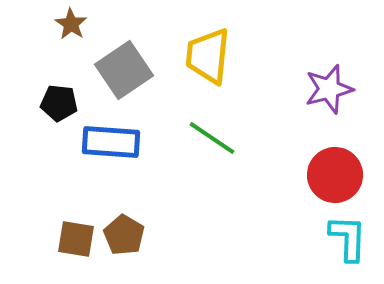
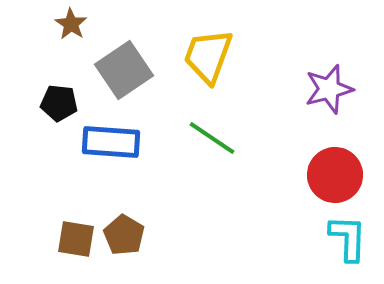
yellow trapezoid: rotated 14 degrees clockwise
